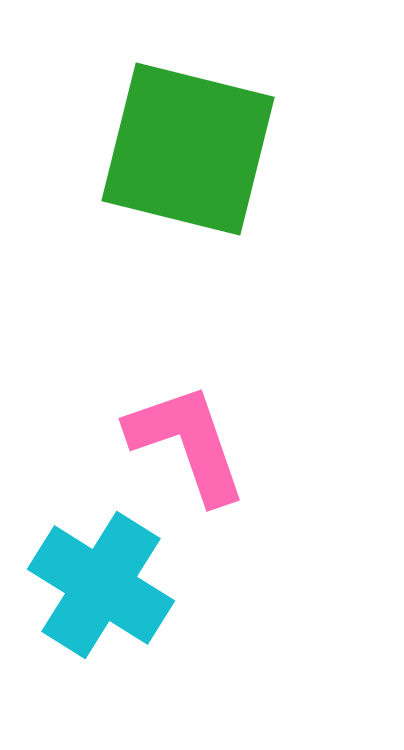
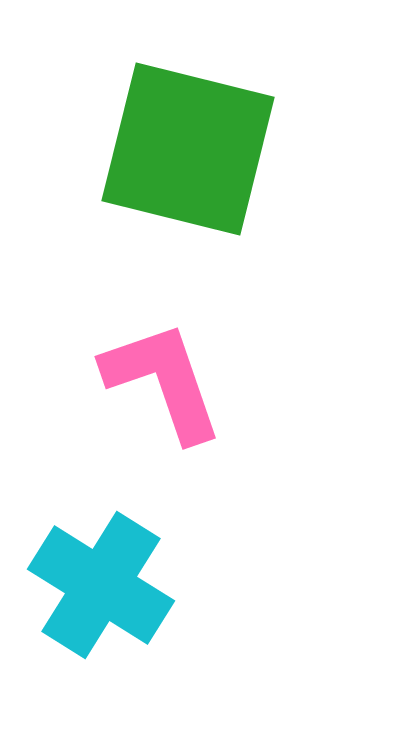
pink L-shape: moved 24 px left, 62 px up
